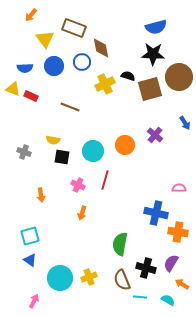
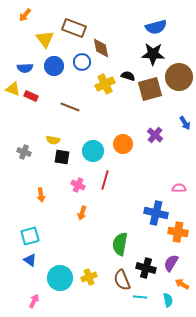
orange arrow at (31, 15): moved 6 px left
orange circle at (125, 145): moved 2 px left, 1 px up
cyan semicircle at (168, 300): rotated 48 degrees clockwise
